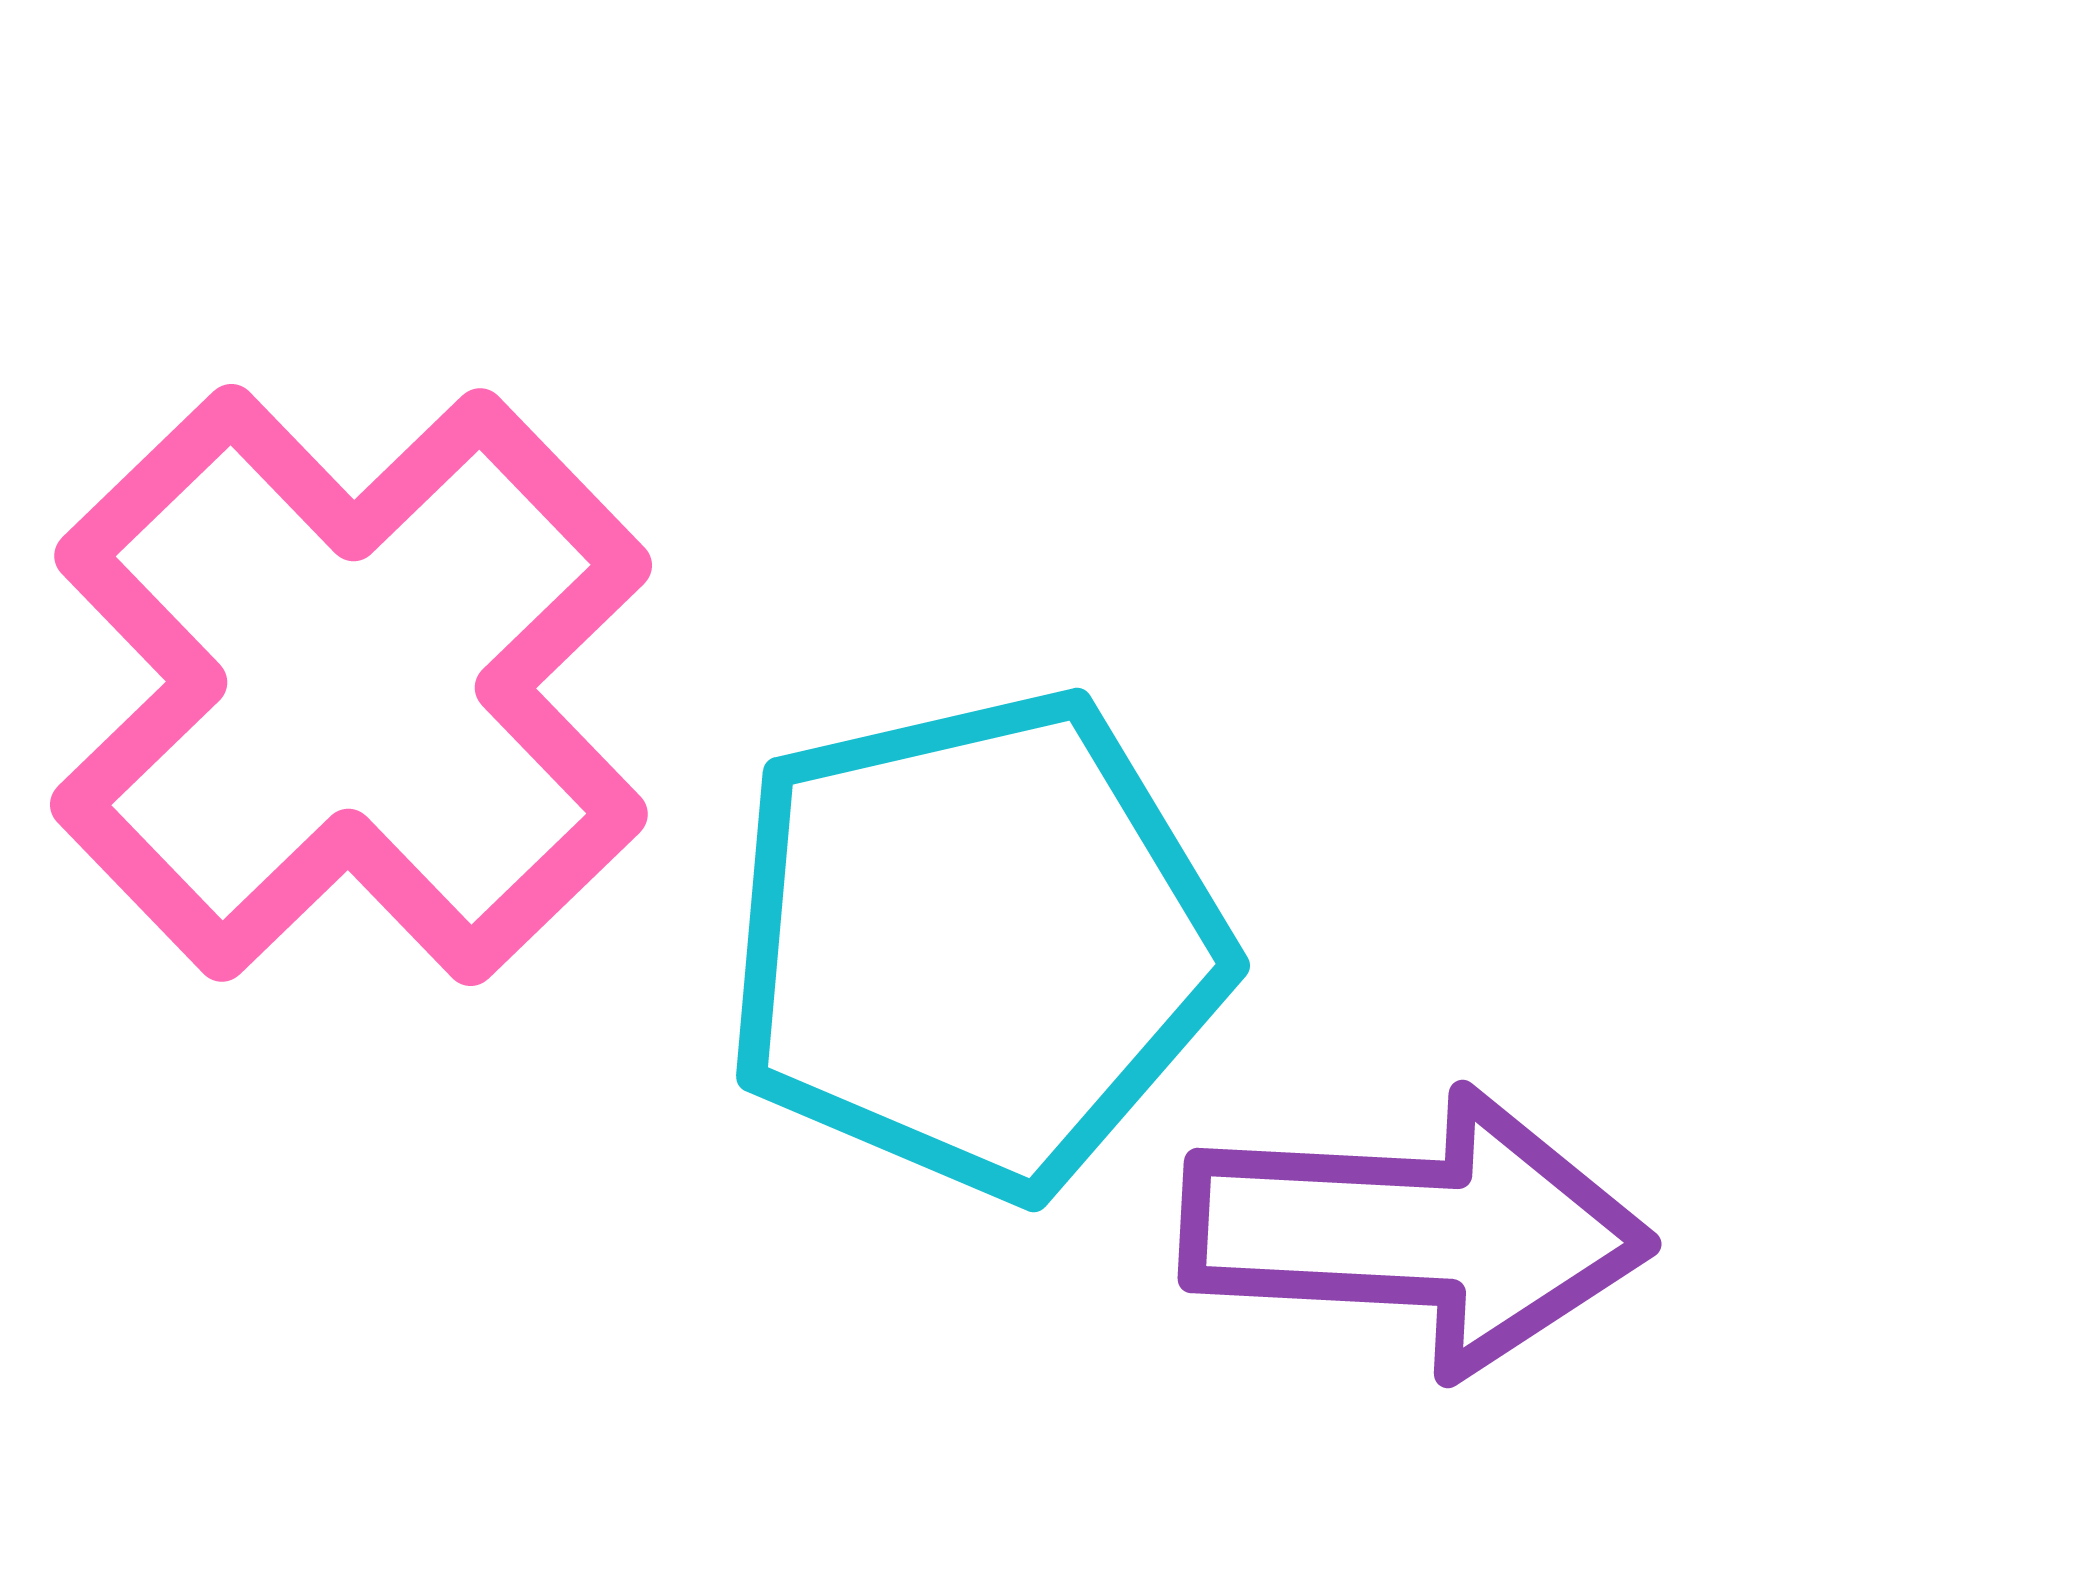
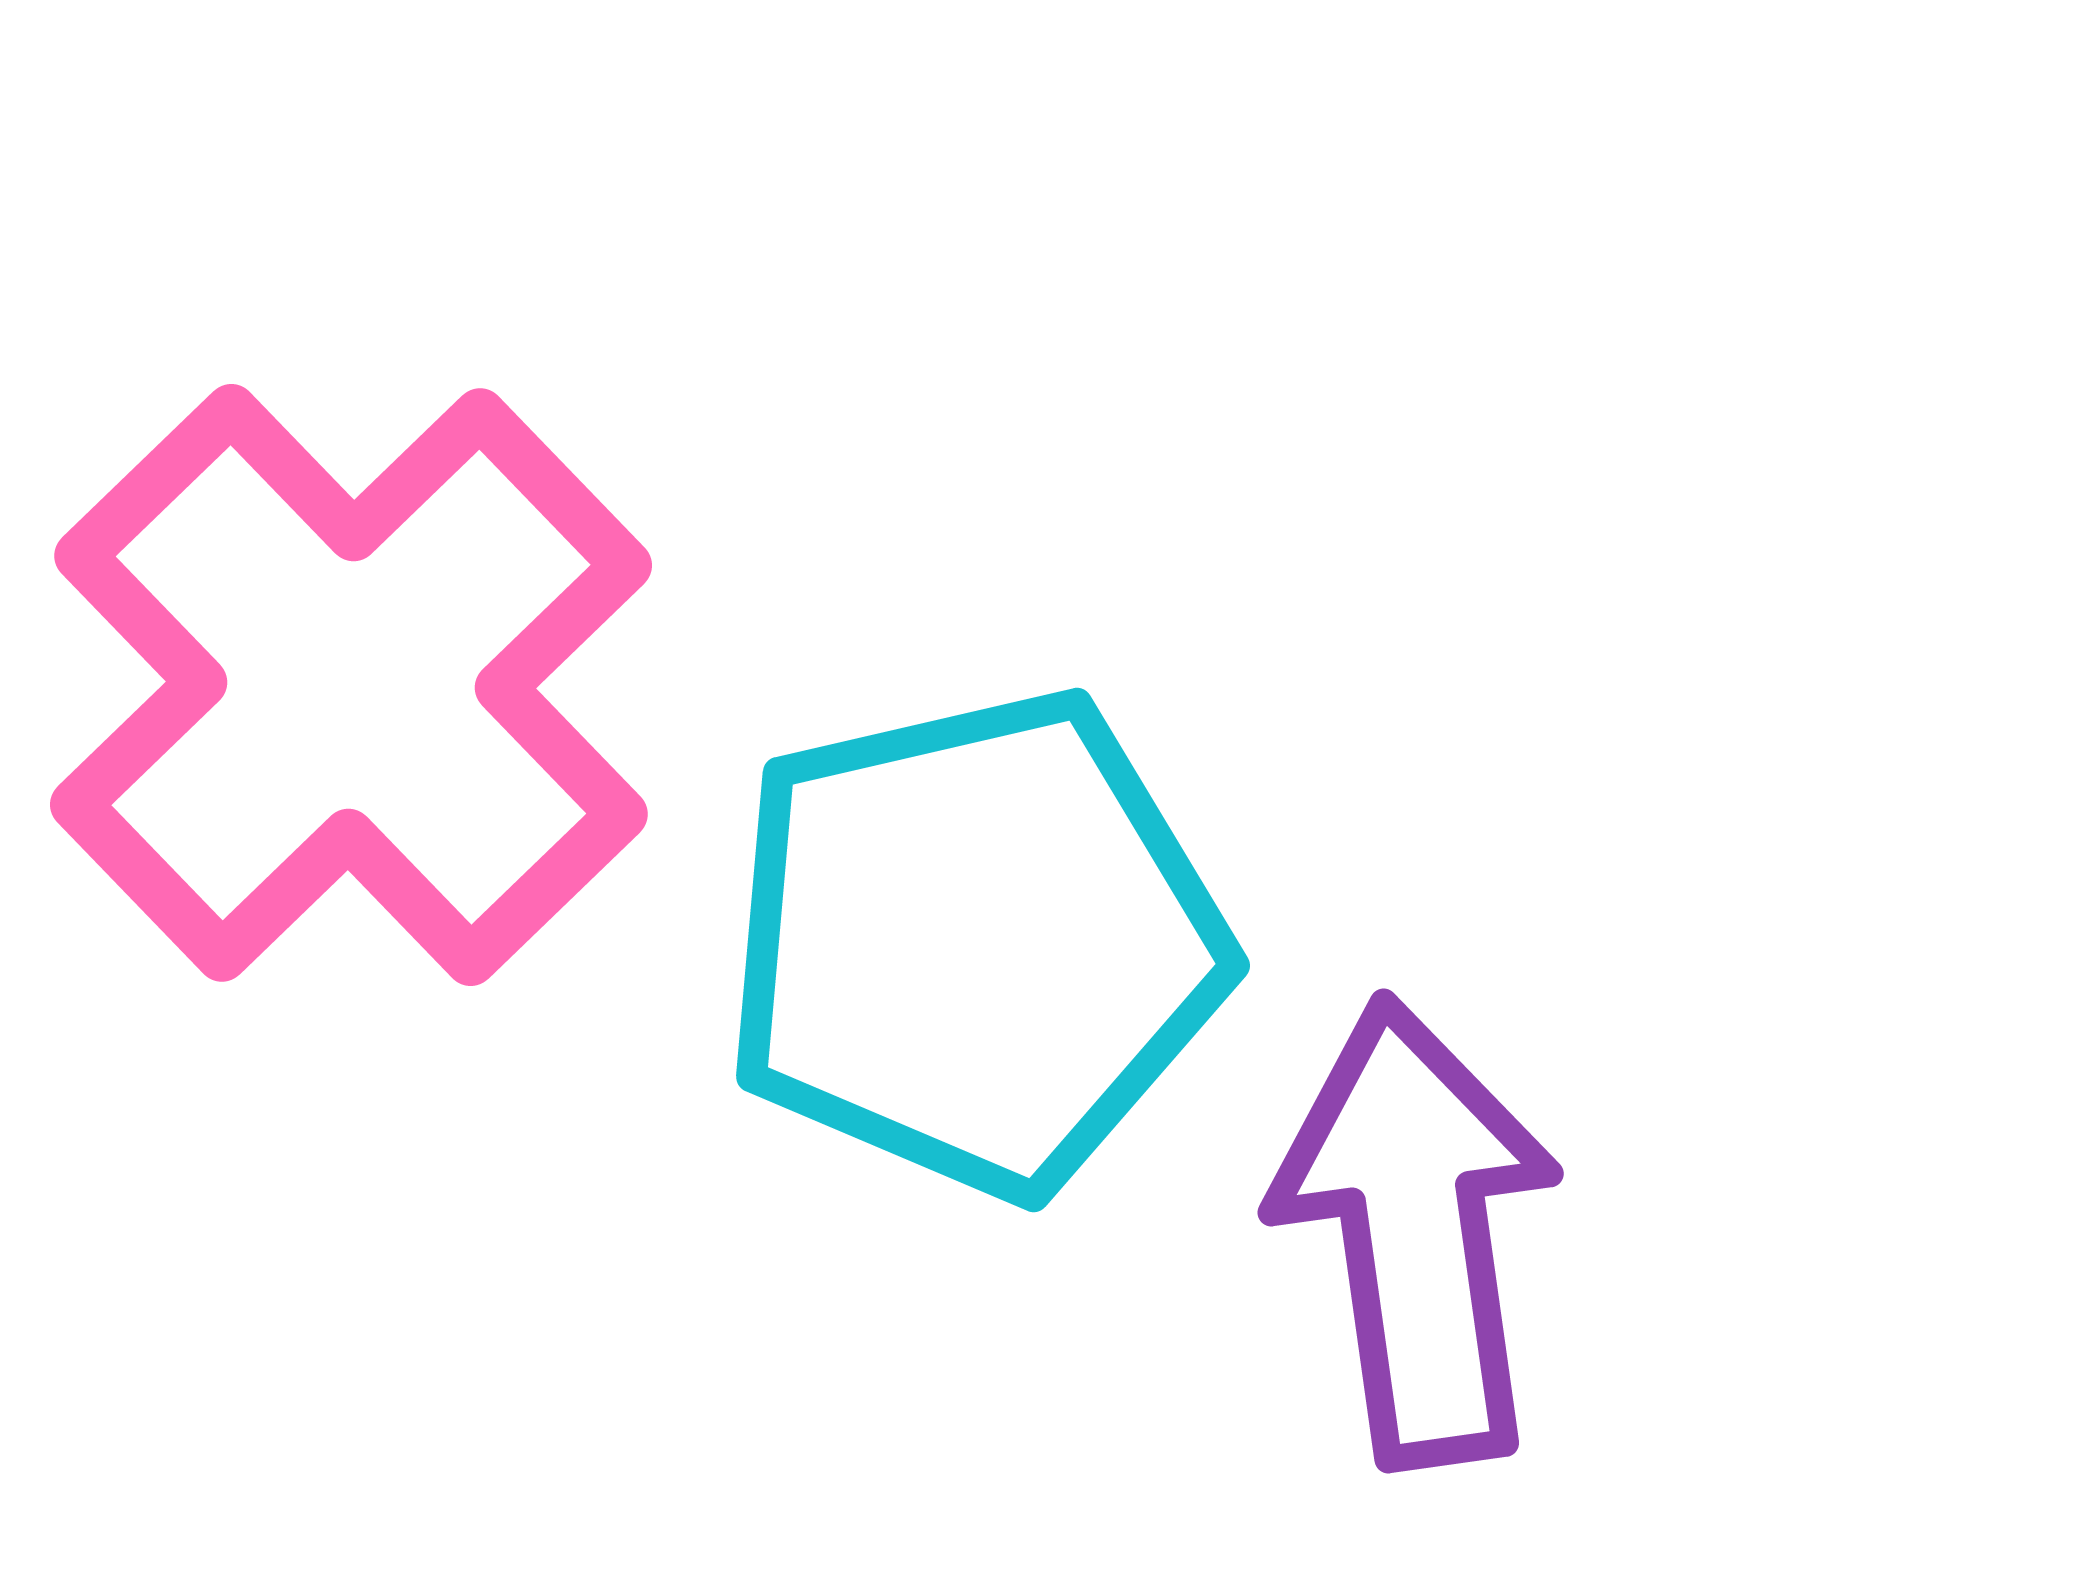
purple arrow: rotated 101 degrees counterclockwise
